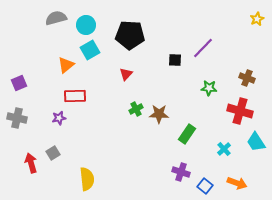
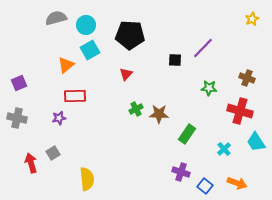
yellow star: moved 5 px left
